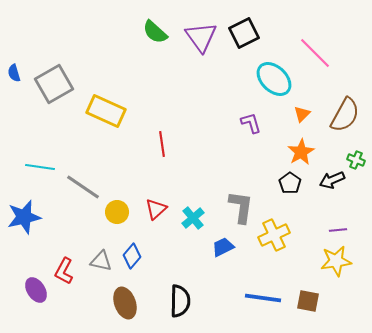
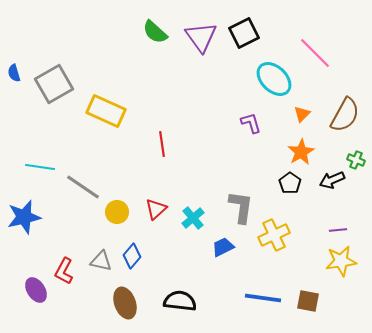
yellow star: moved 5 px right
black semicircle: rotated 84 degrees counterclockwise
